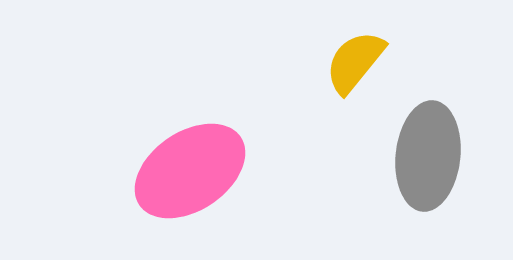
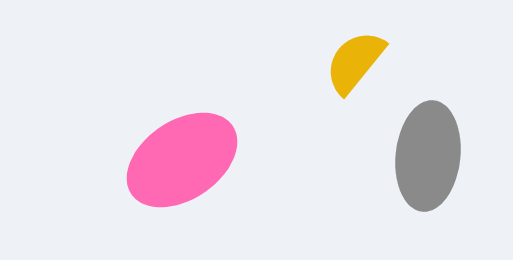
pink ellipse: moved 8 px left, 11 px up
